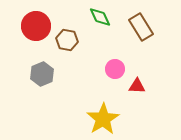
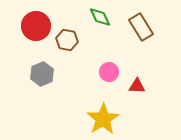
pink circle: moved 6 px left, 3 px down
